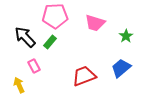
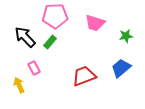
green star: rotated 24 degrees clockwise
pink rectangle: moved 2 px down
